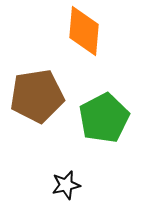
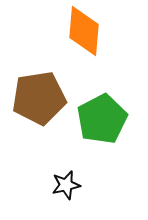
brown pentagon: moved 2 px right, 2 px down
green pentagon: moved 2 px left, 1 px down
